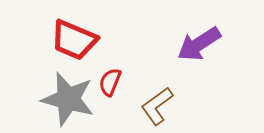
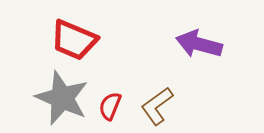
purple arrow: rotated 48 degrees clockwise
red semicircle: moved 24 px down
gray star: moved 6 px left, 1 px up; rotated 8 degrees clockwise
